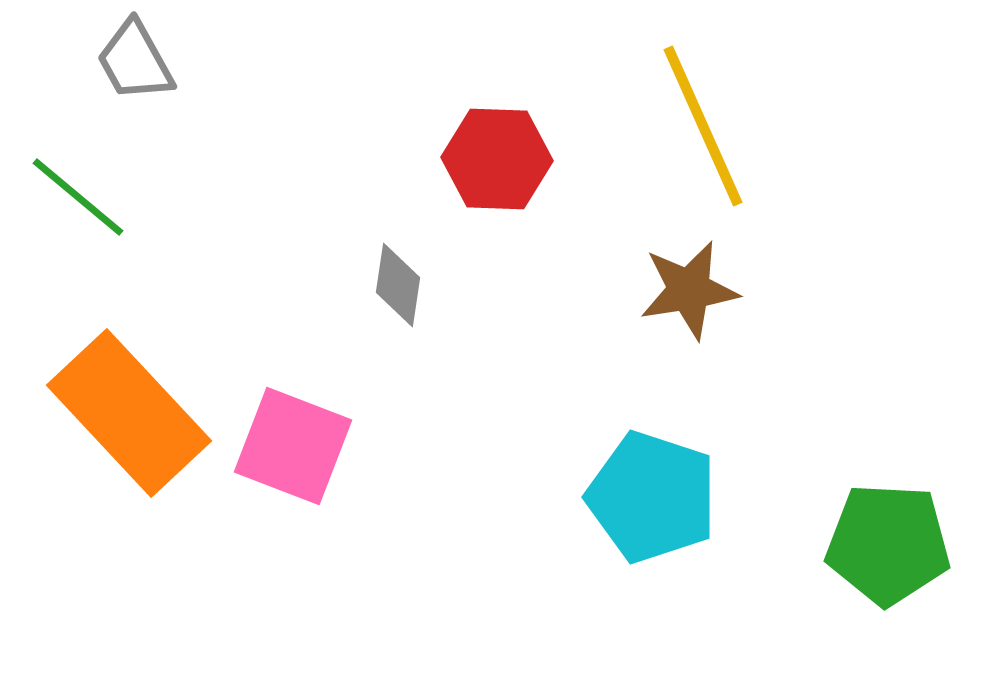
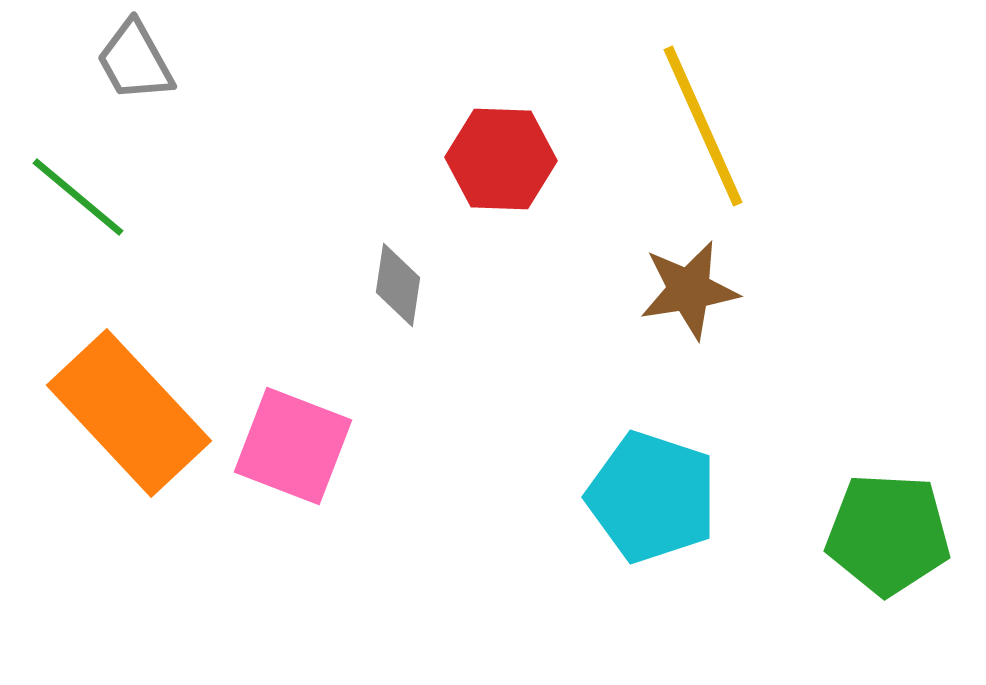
red hexagon: moved 4 px right
green pentagon: moved 10 px up
